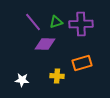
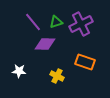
purple cross: rotated 25 degrees counterclockwise
orange rectangle: moved 3 px right, 1 px up; rotated 36 degrees clockwise
yellow cross: rotated 24 degrees clockwise
white star: moved 3 px left, 9 px up
